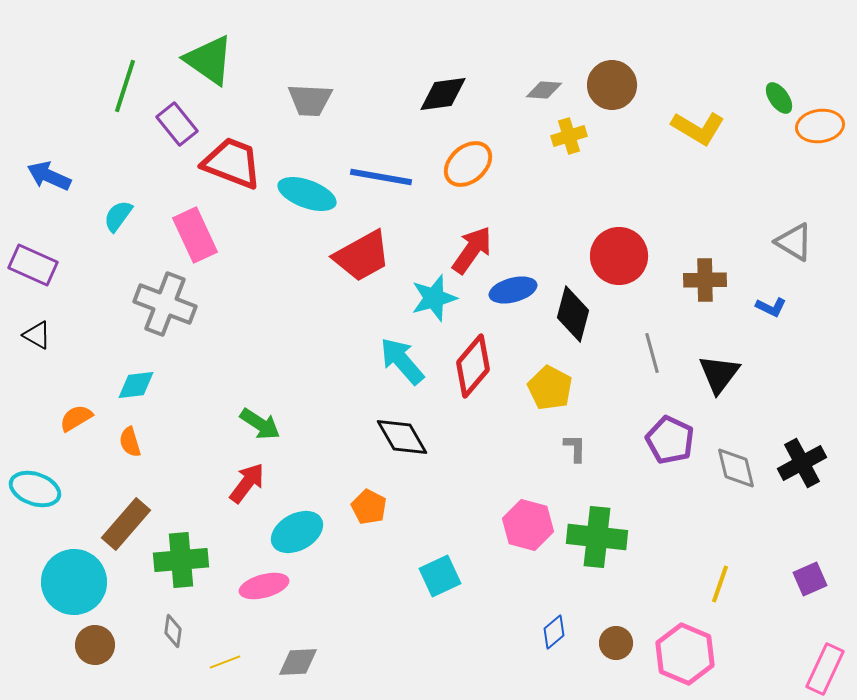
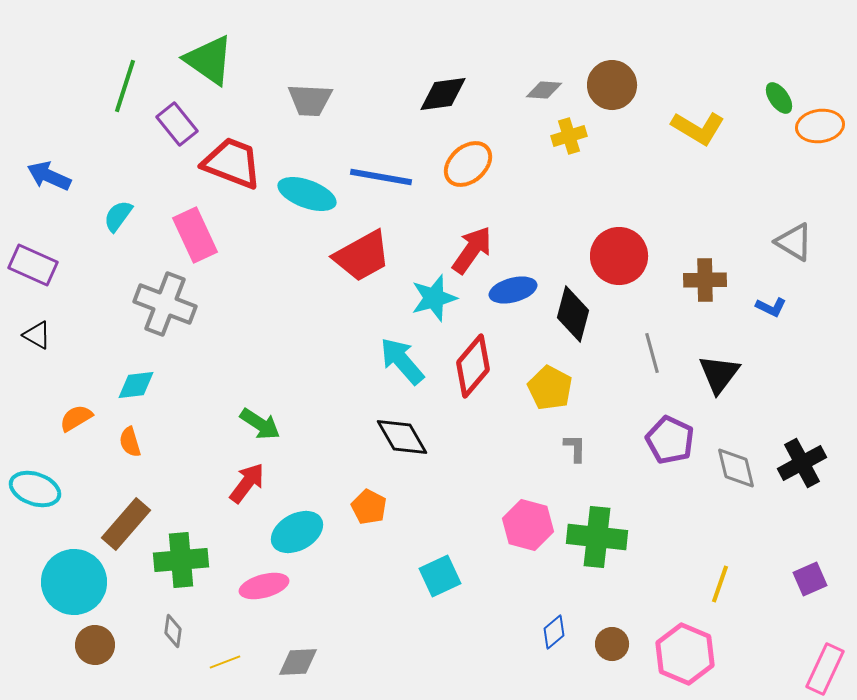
brown circle at (616, 643): moved 4 px left, 1 px down
